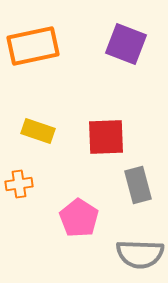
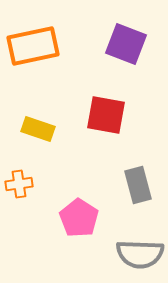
yellow rectangle: moved 2 px up
red square: moved 22 px up; rotated 12 degrees clockwise
